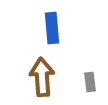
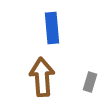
gray rectangle: rotated 24 degrees clockwise
